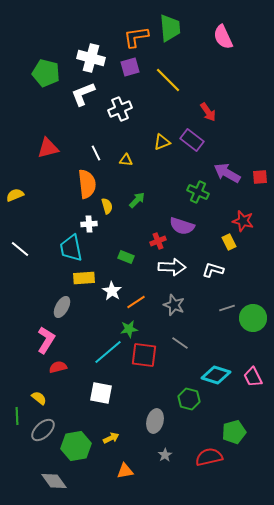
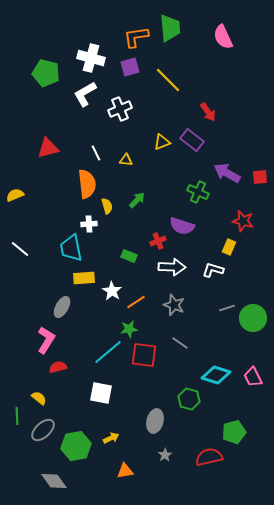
white L-shape at (83, 94): moved 2 px right; rotated 8 degrees counterclockwise
yellow rectangle at (229, 242): moved 5 px down; rotated 49 degrees clockwise
green rectangle at (126, 257): moved 3 px right, 1 px up
